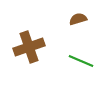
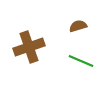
brown semicircle: moved 7 px down
